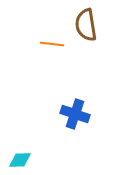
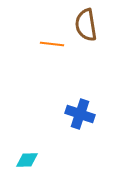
blue cross: moved 5 px right
cyan diamond: moved 7 px right
